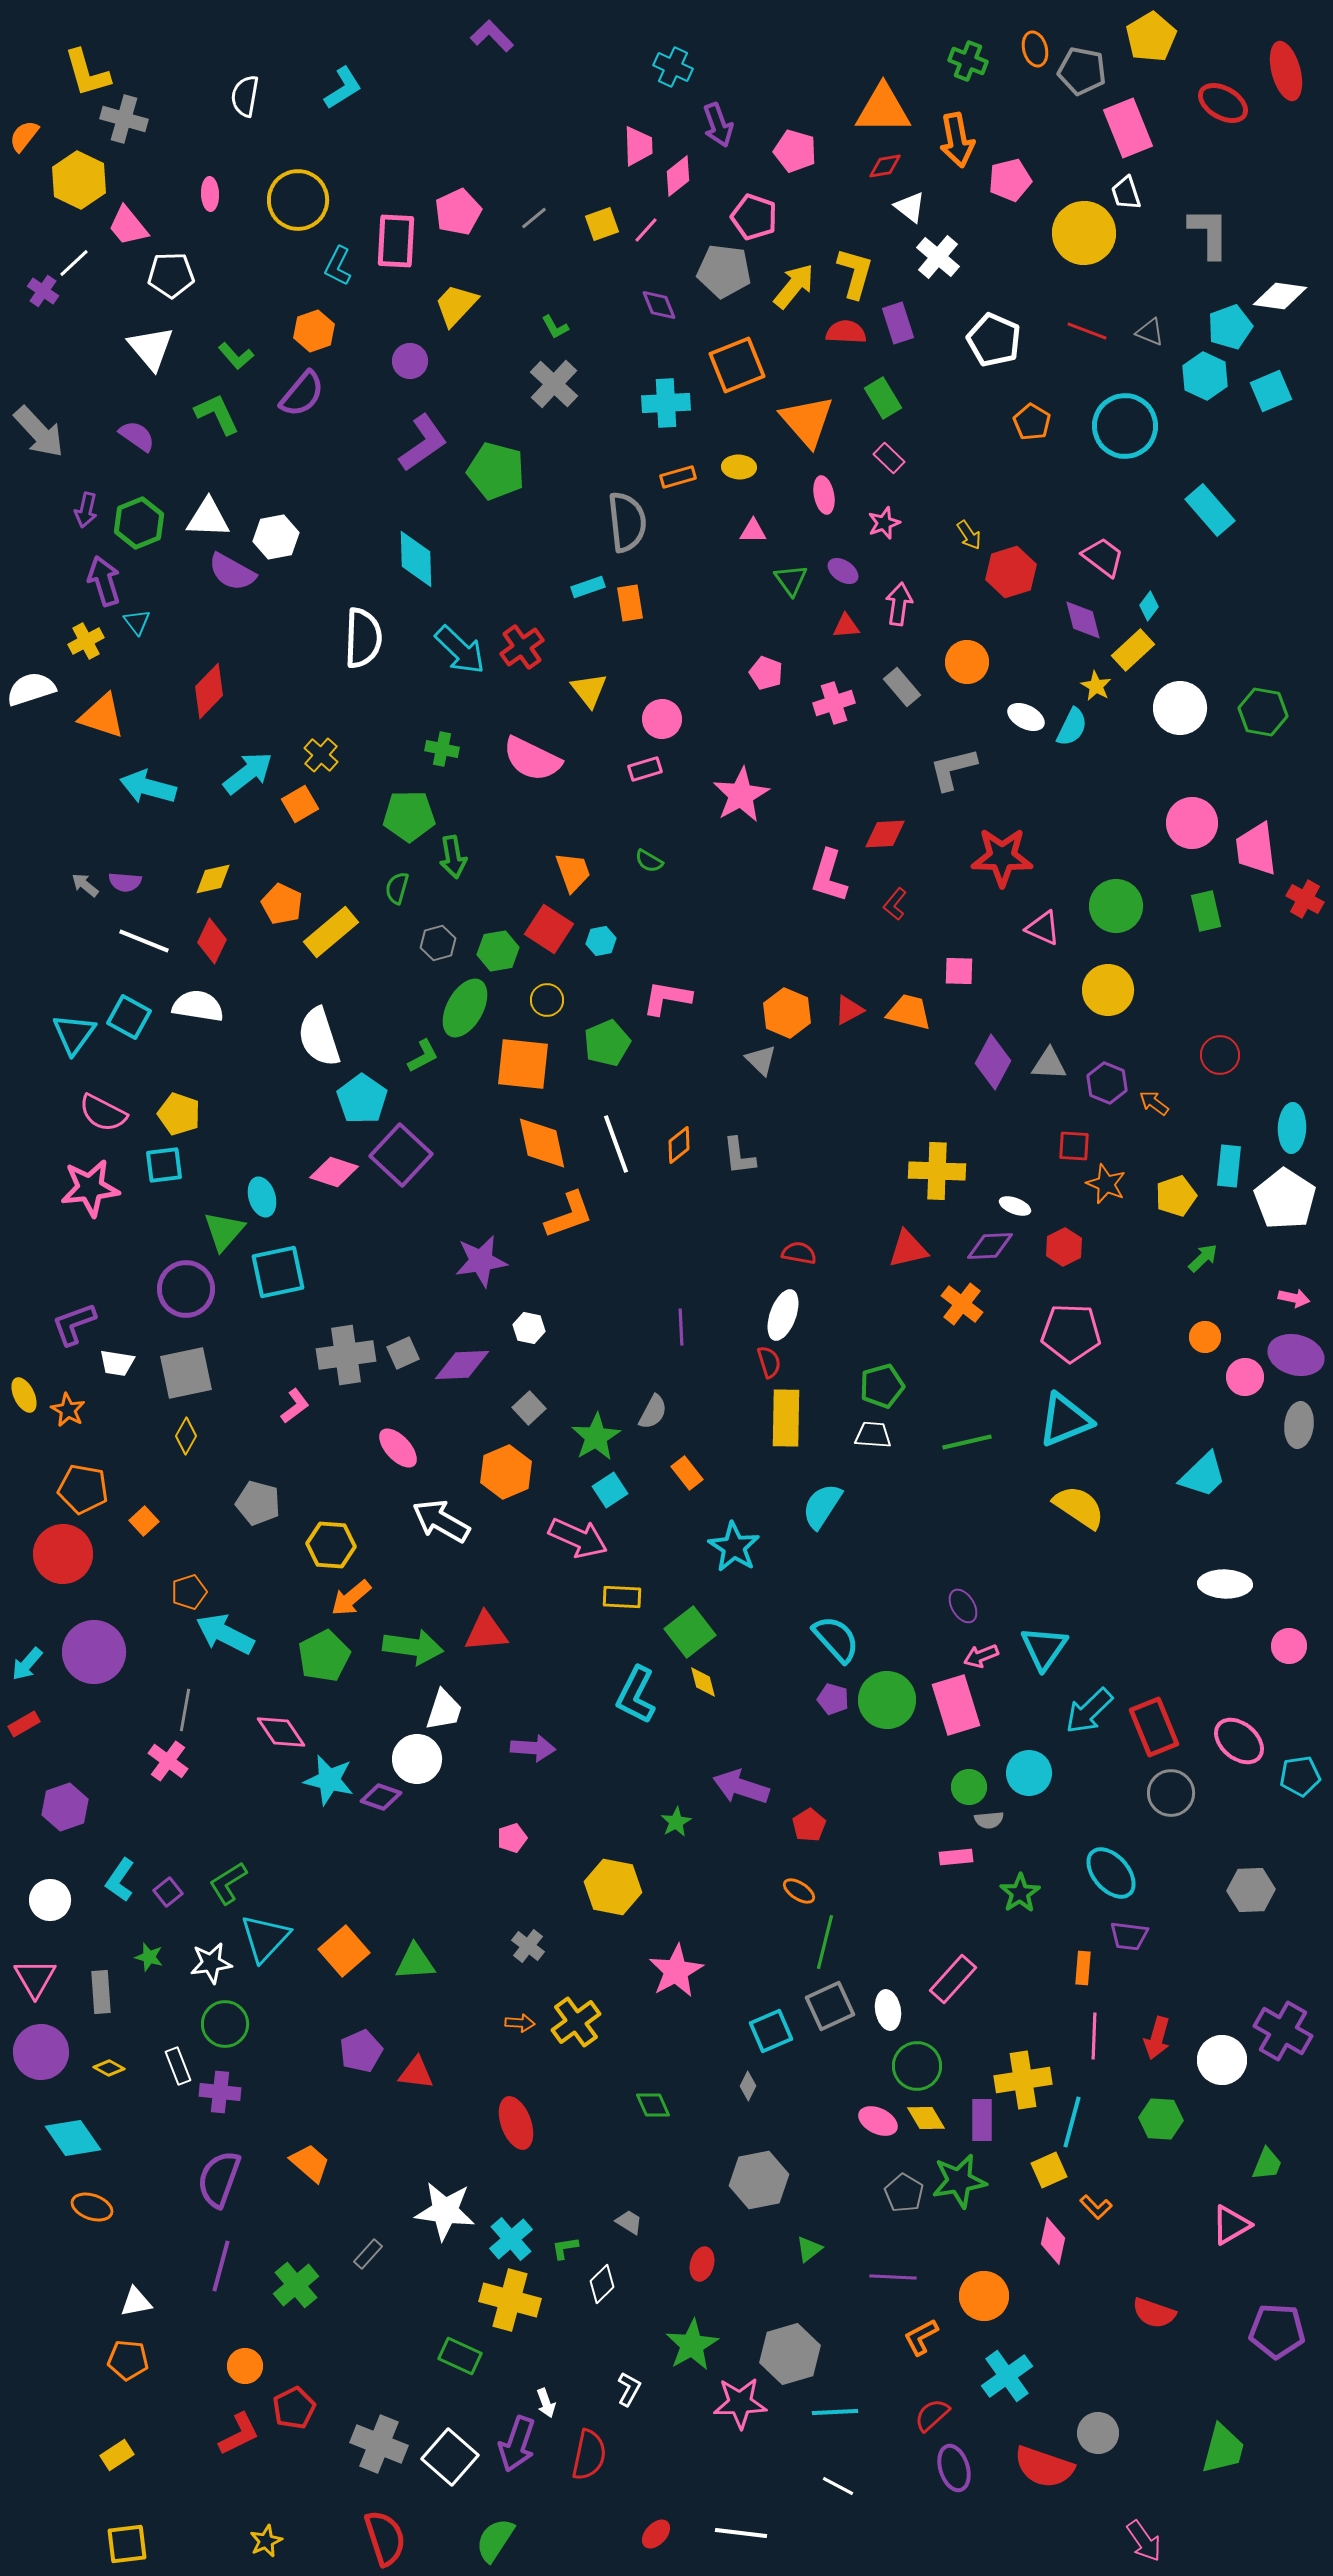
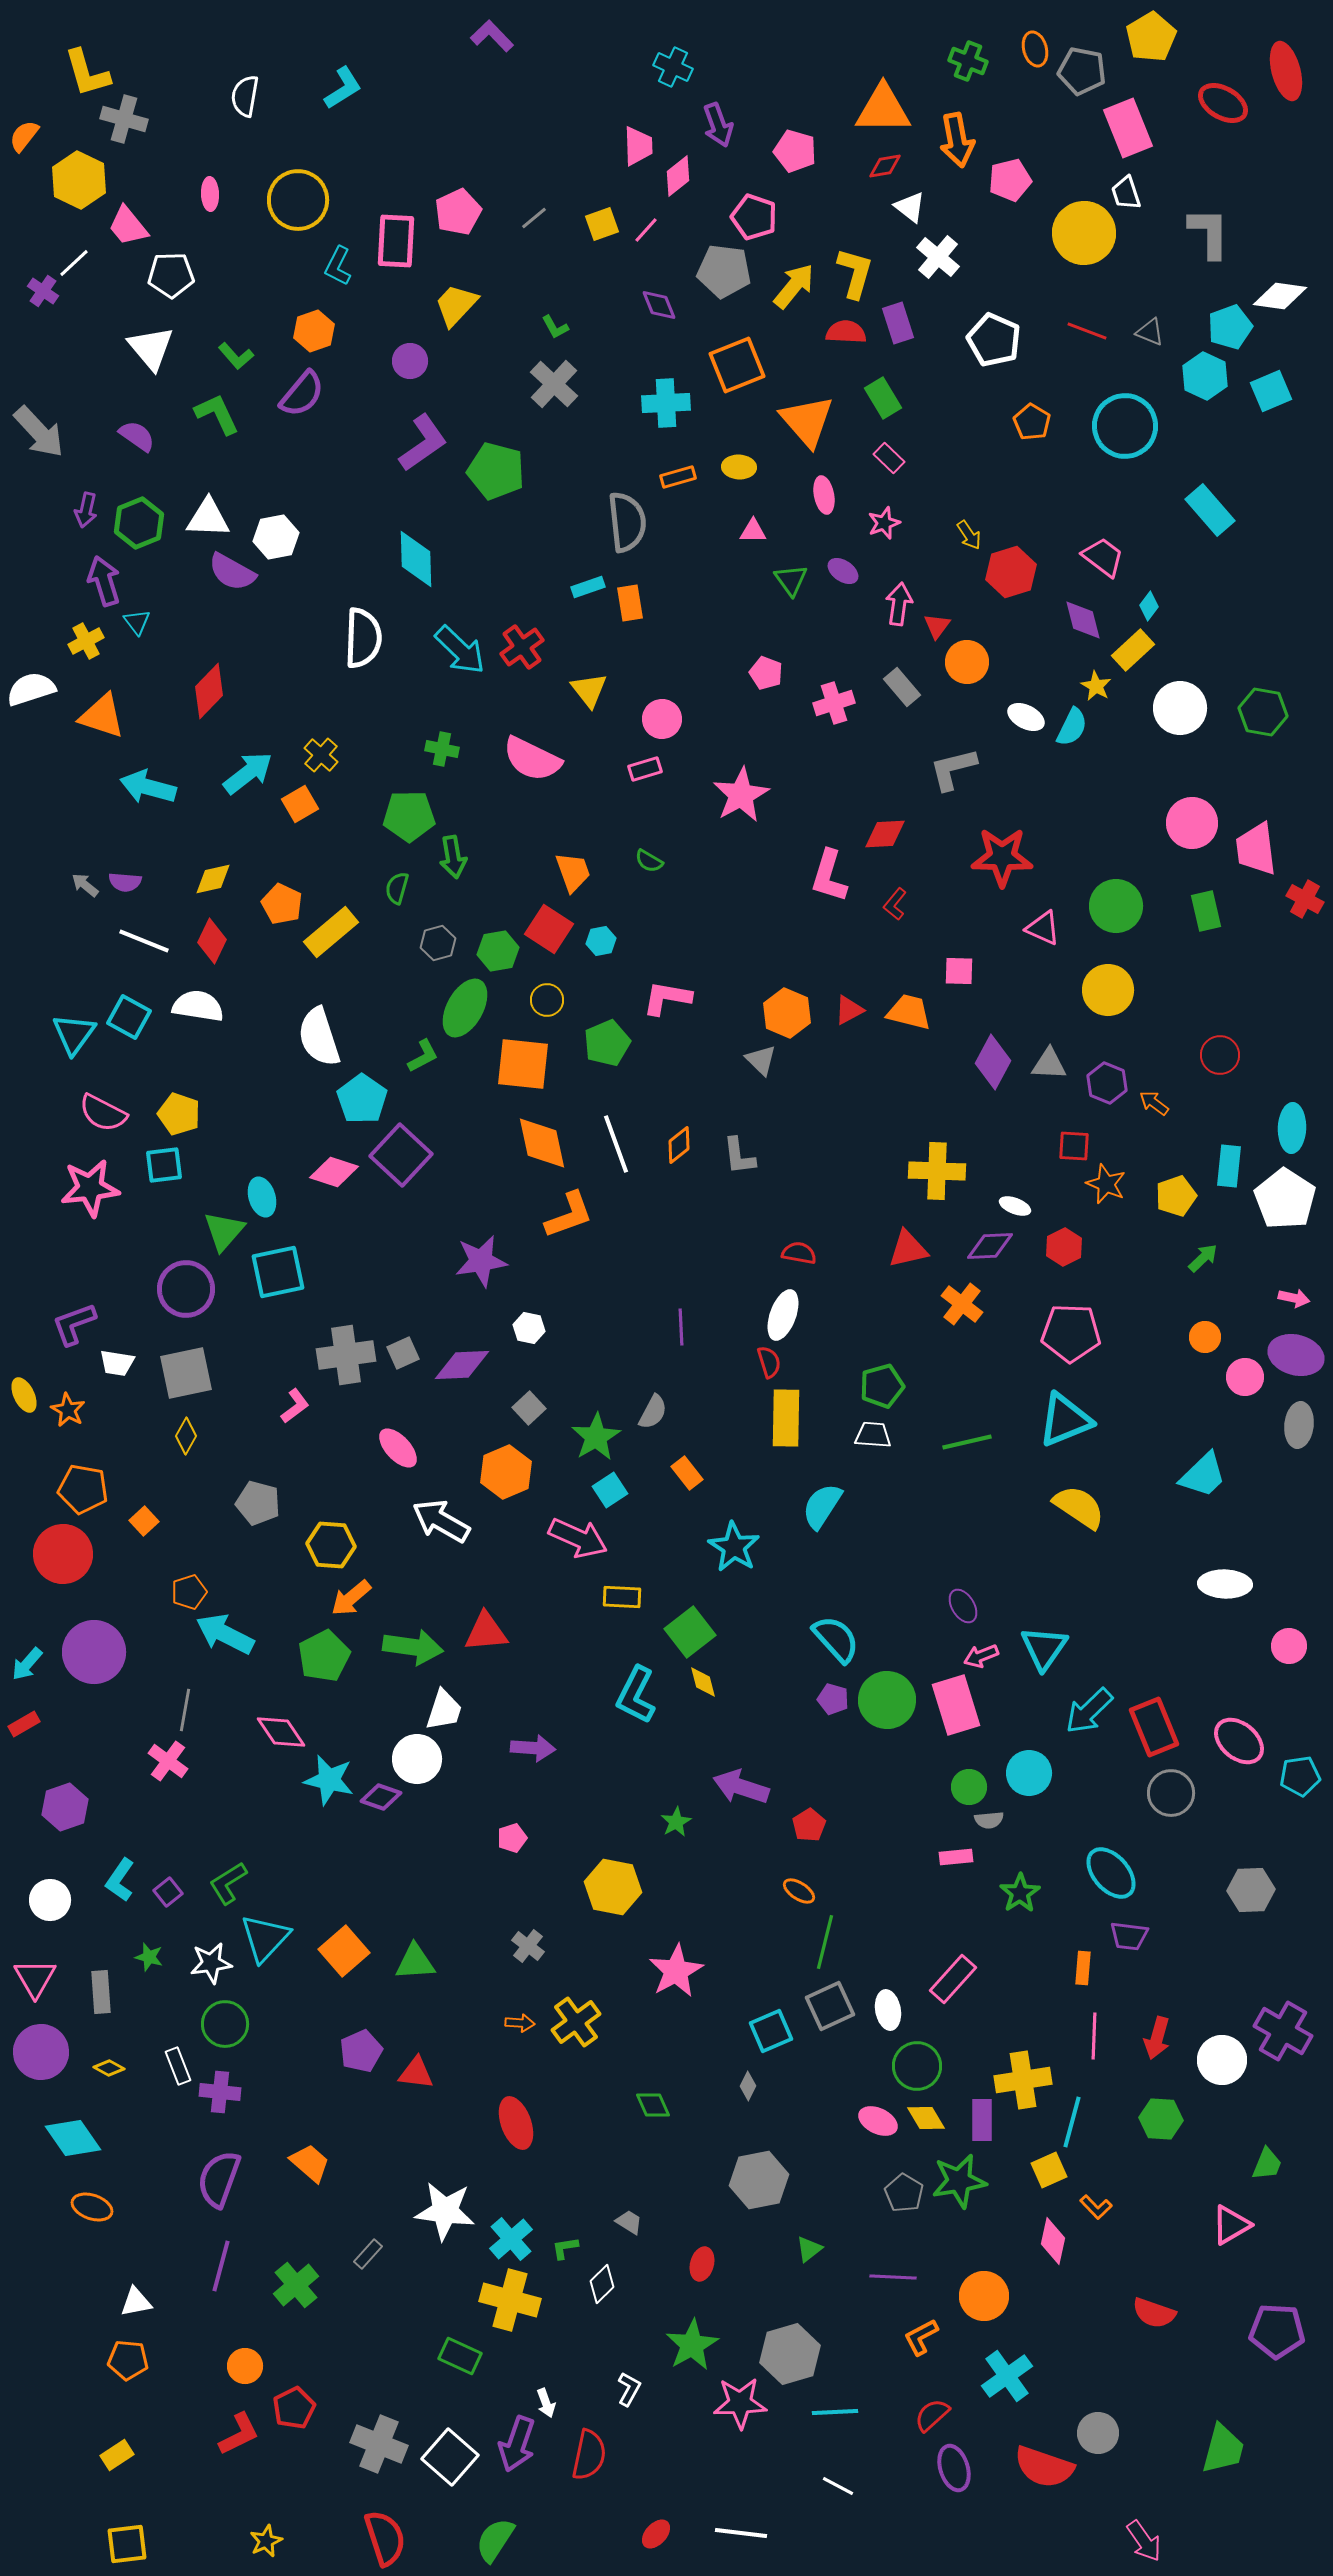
red triangle at (846, 626): moved 91 px right; rotated 48 degrees counterclockwise
